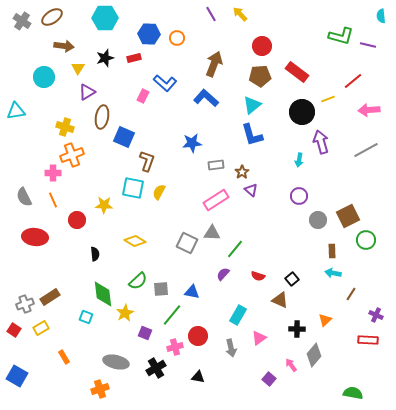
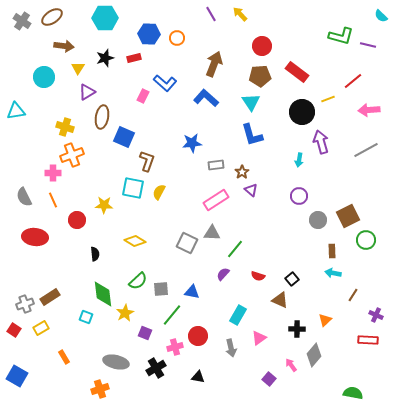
cyan semicircle at (381, 16): rotated 40 degrees counterclockwise
cyan triangle at (252, 105): moved 1 px left, 3 px up; rotated 24 degrees counterclockwise
brown line at (351, 294): moved 2 px right, 1 px down
